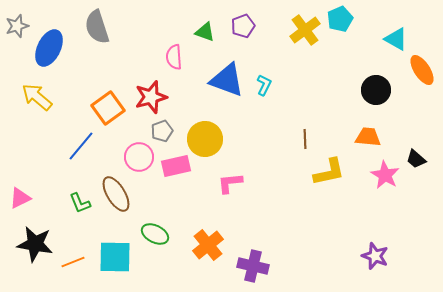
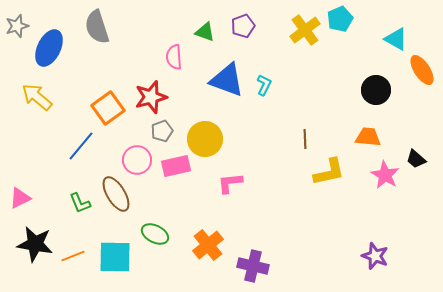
pink circle: moved 2 px left, 3 px down
orange line: moved 6 px up
